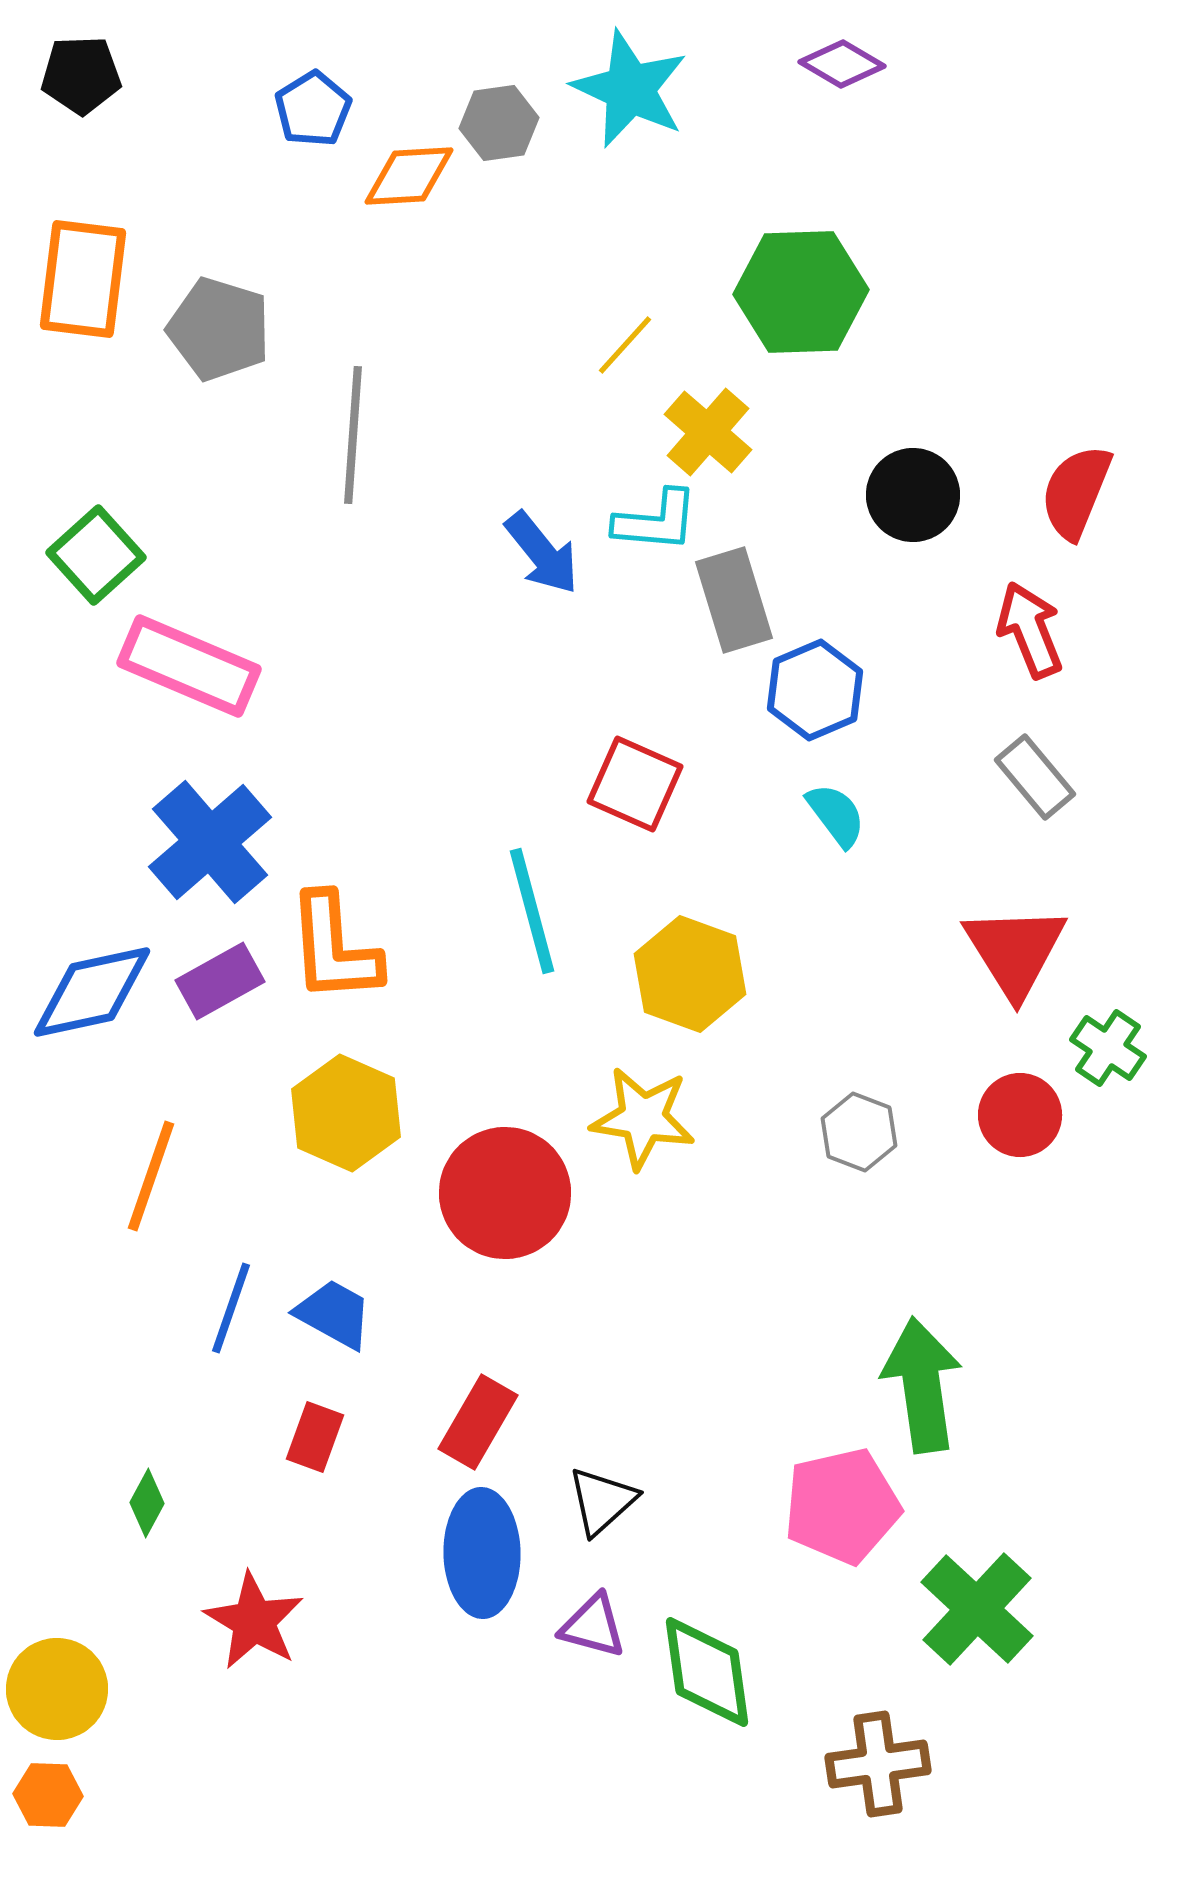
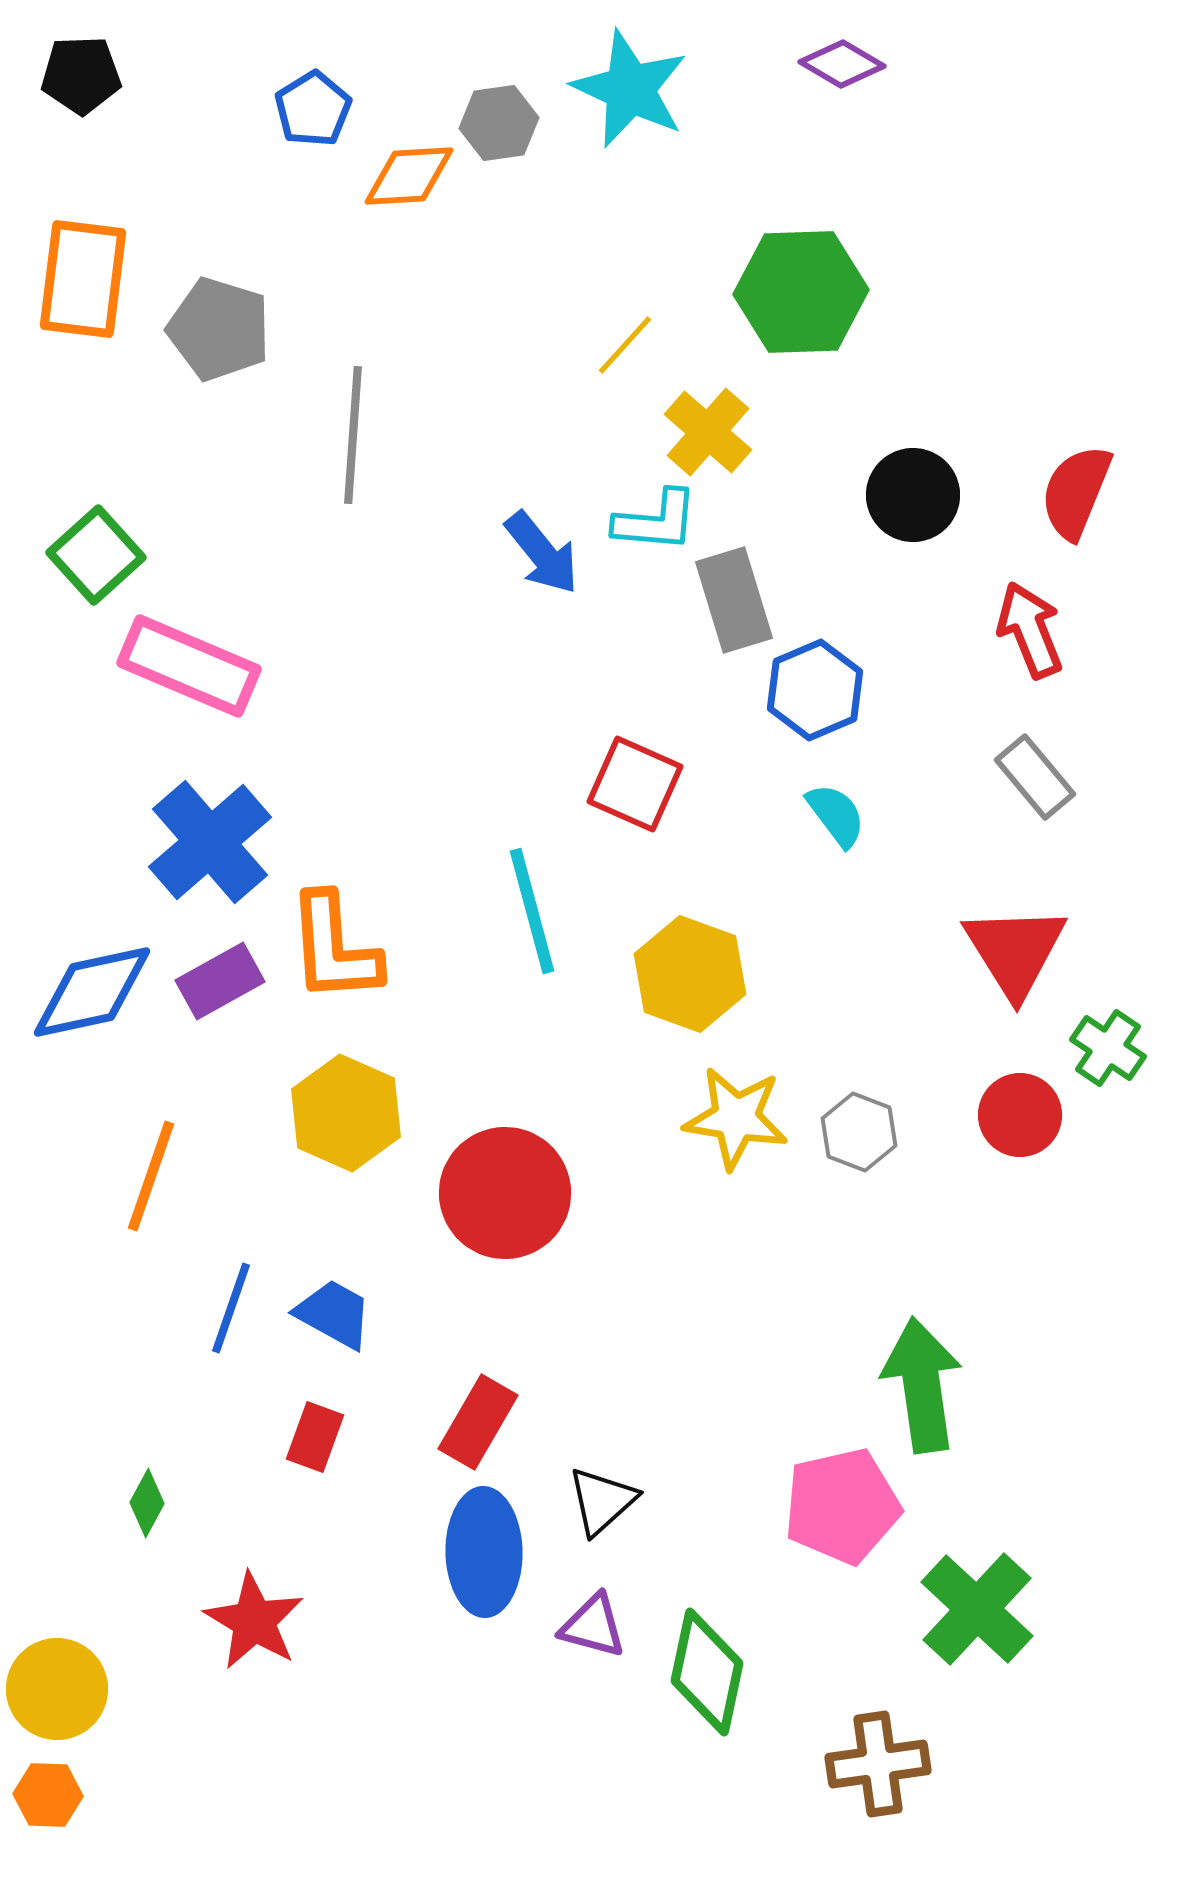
yellow star at (643, 1118): moved 93 px right
blue ellipse at (482, 1553): moved 2 px right, 1 px up
green diamond at (707, 1672): rotated 20 degrees clockwise
